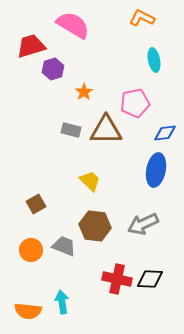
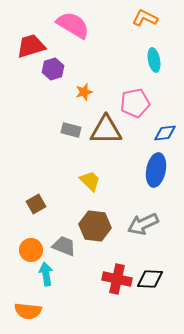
orange L-shape: moved 3 px right
orange star: rotated 18 degrees clockwise
cyan arrow: moved 16 px left, 28 px up
